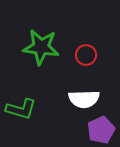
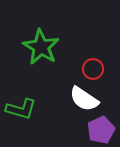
green star: rotated 24 degrees clockwise
red circle: moved 7 px right, 14 px down
white semicircle: rotated 36 degrees clockwise
